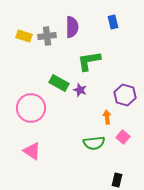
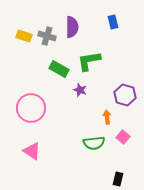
gray cross: rotated 24 degrees clockwise
green rectangle: moved 14 px up
black rectangle: moved 1 px right, 1 px up
